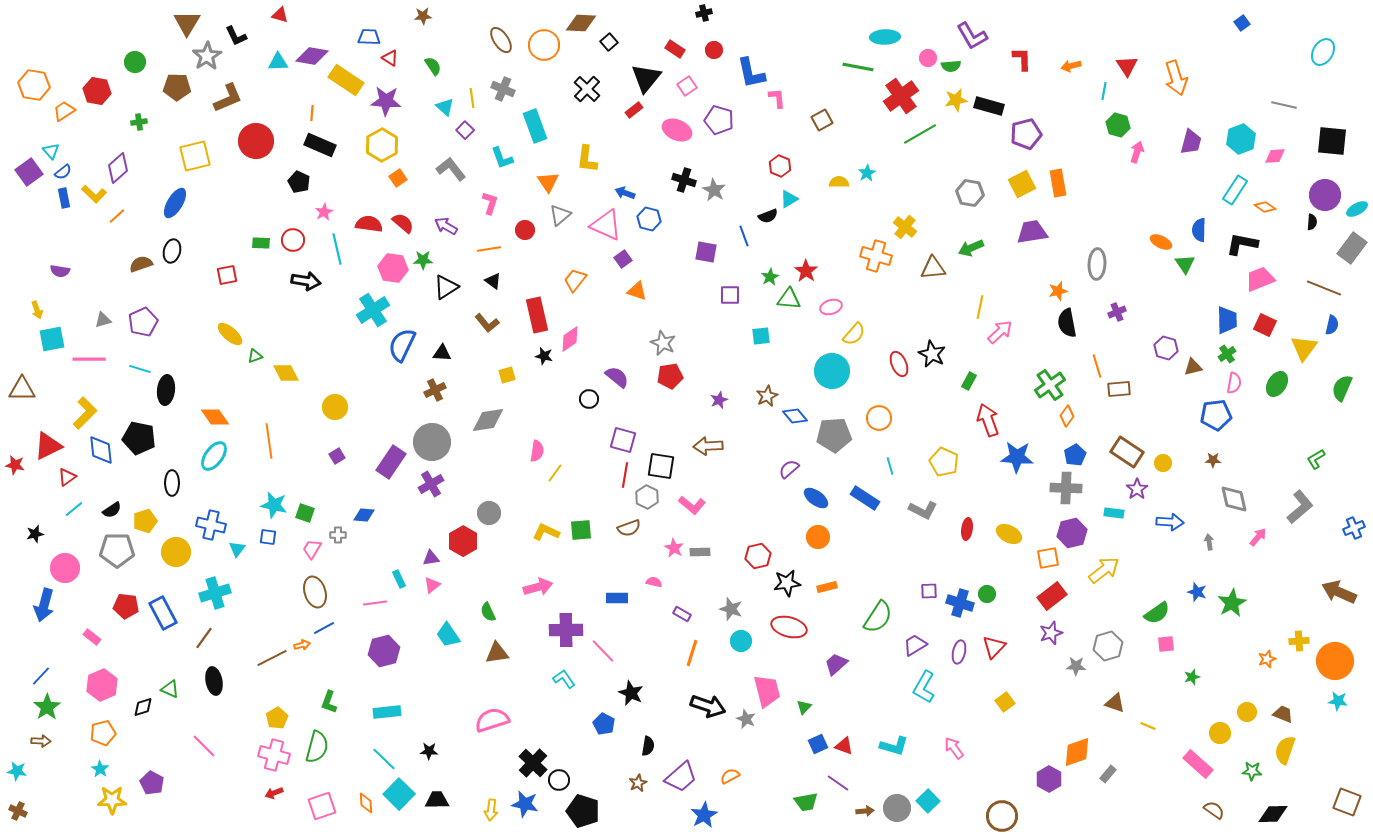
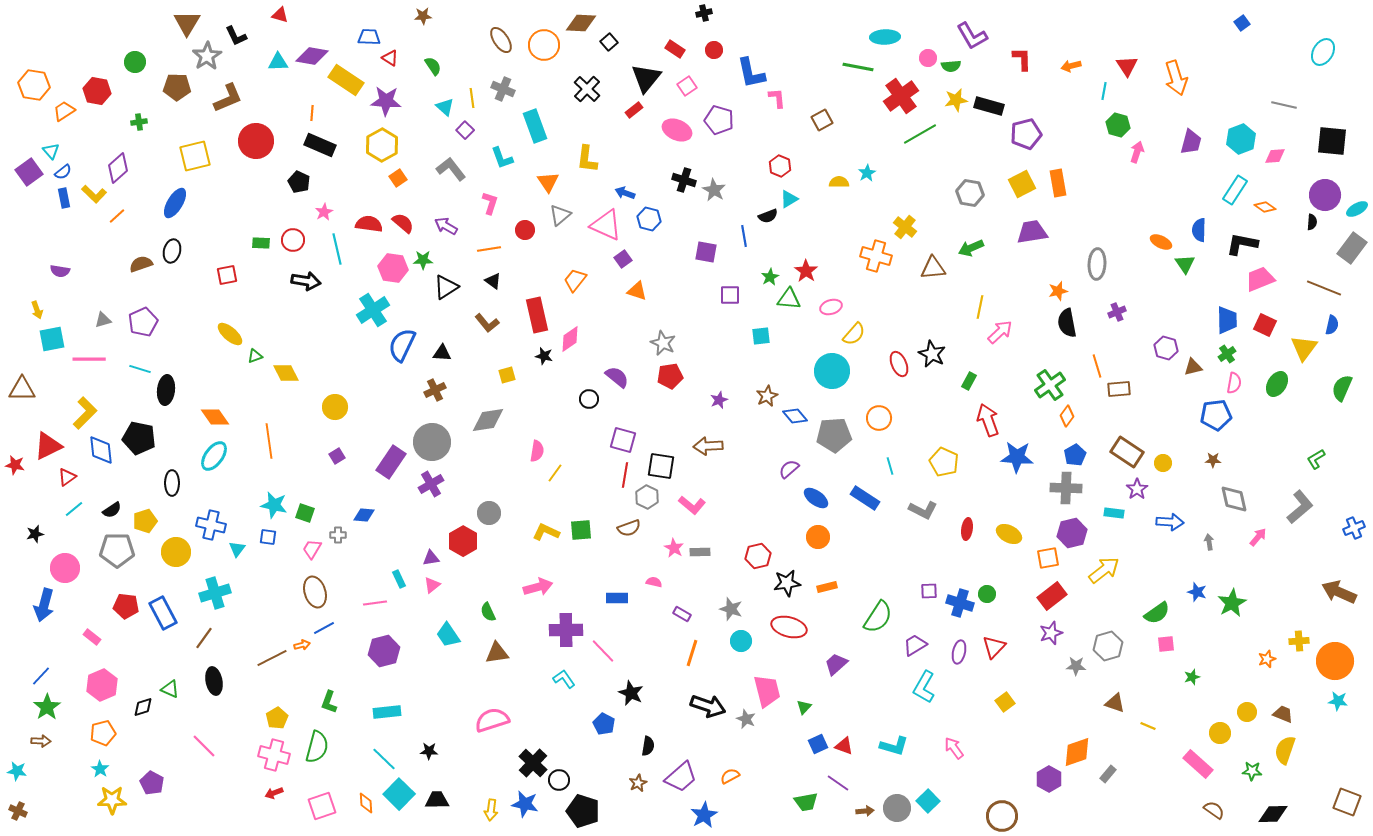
blue line at (744, 236): rotated 10 degrees clockwise
